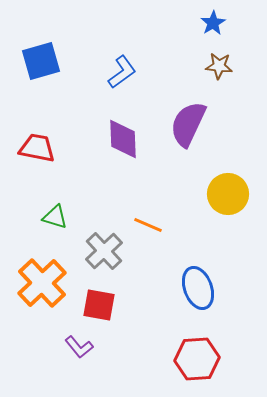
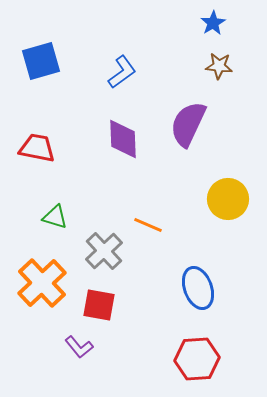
yellow circle: moved 5 px down
